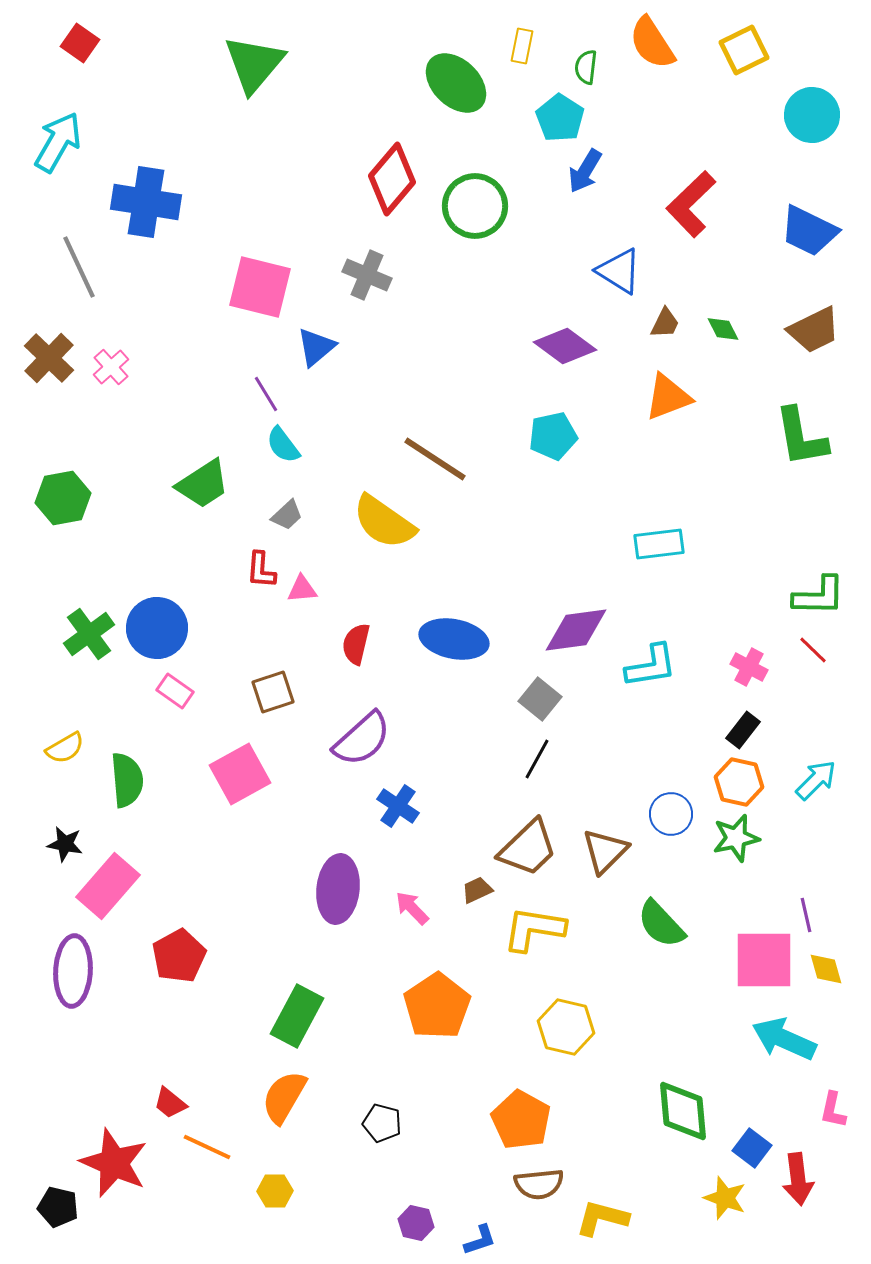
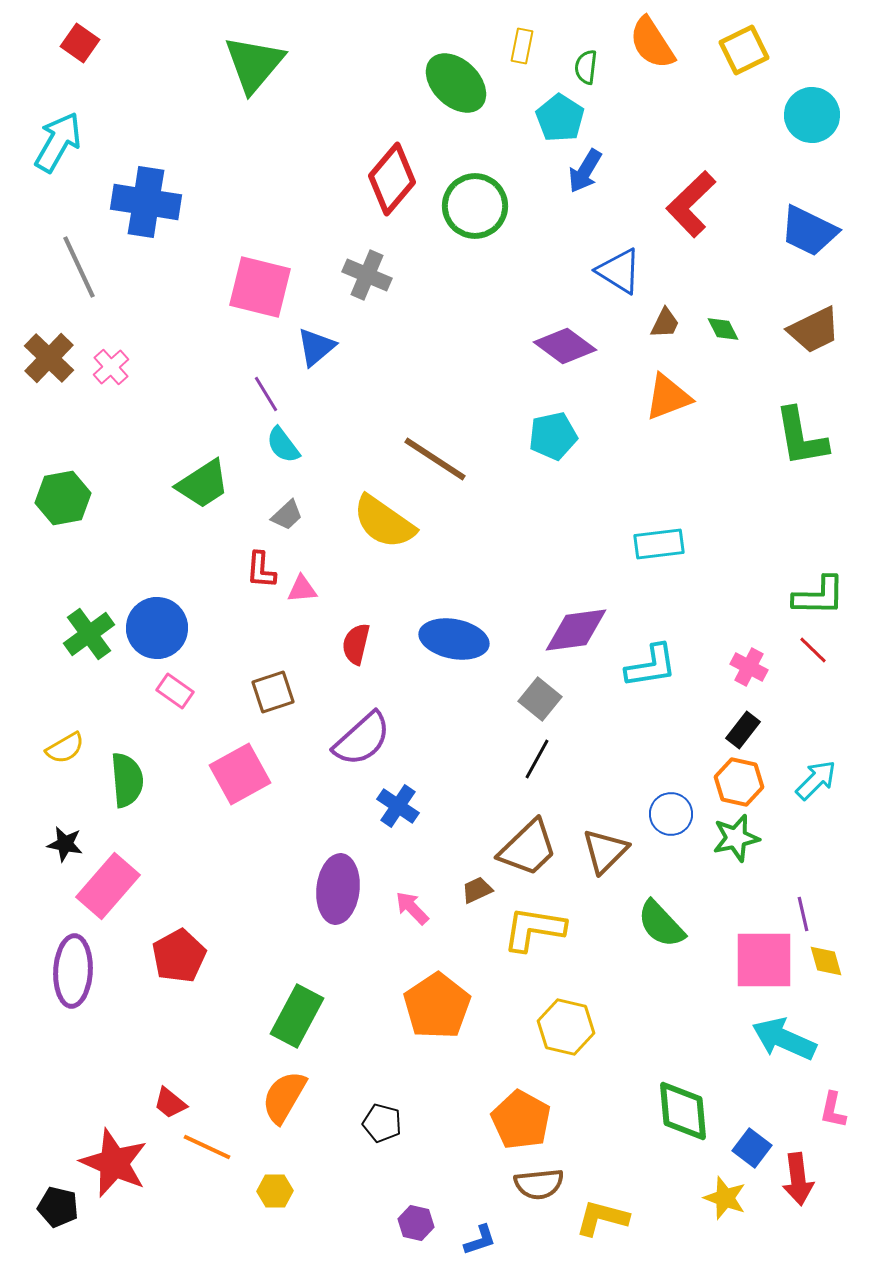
purple line at (806, 915): moved 3 px left, 1 px up
yellow diamond at (826, 969): moved 8 px up
